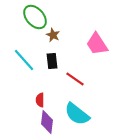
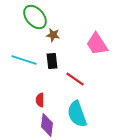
brown star: rotated 16 degrees counterclockwise
cyan line: rotated 30 degrees counterclockwise
cyan semicircle: rotated 32 degrees clockwise
purple diamond: moved 3 px down
